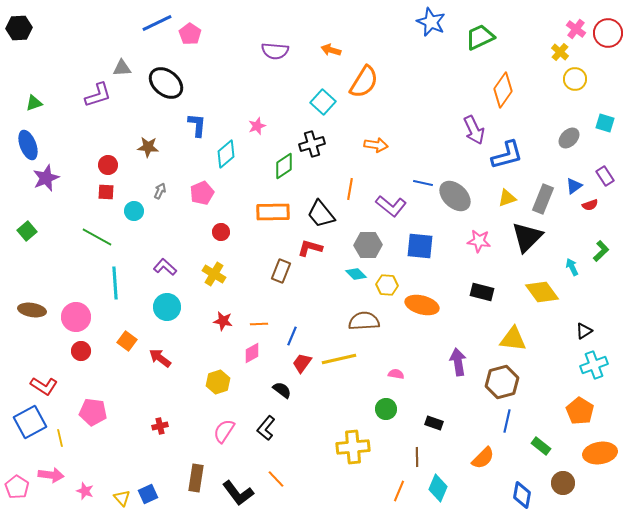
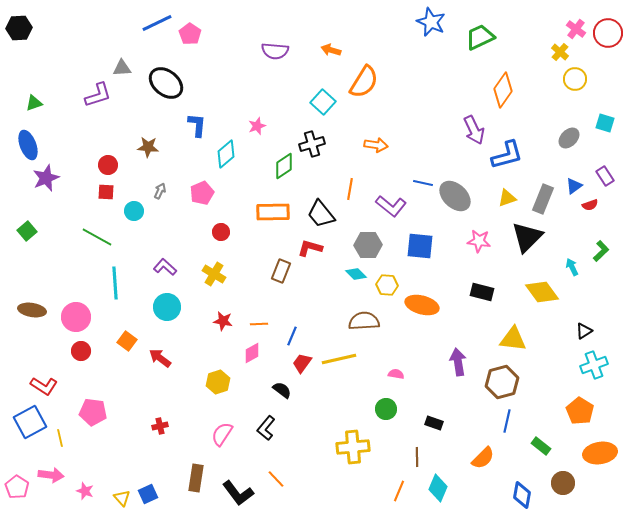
pink semicircle at (224, 431): moved 2 px left, 3 px down
